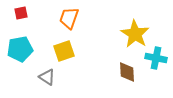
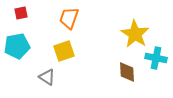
cyan pentagon: moved 3 px left, 3 px up
